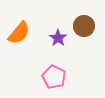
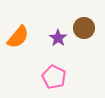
brown circle: moved 2 px down
orange semicircle: moved 1 px left, 4 px down
